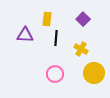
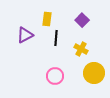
purple square: moved 1 px left, 1 px down
purple triangle: rotated 30 degrees counterclockwise
pink circle: moved 2 px down
